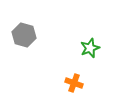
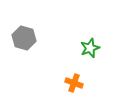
gray hexagon: moved 3 px down
